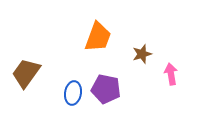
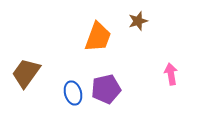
brown star: moved 4 px left, 33 px up
purple pentagon: rotated 24 degrees counterclockwise
blue ellipse: rotated 25 degrees counterclockwise
